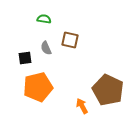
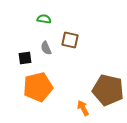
brown pentagon: rotated 12 degrees counterclockwise
orange arrow: moved 1 px right, 2 px down
